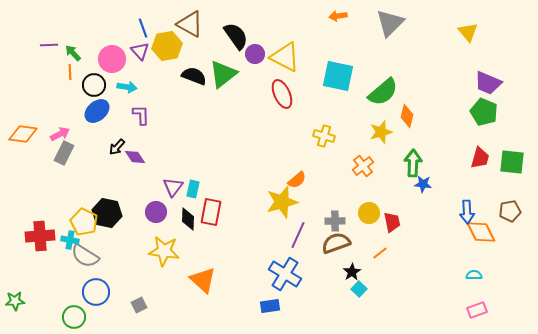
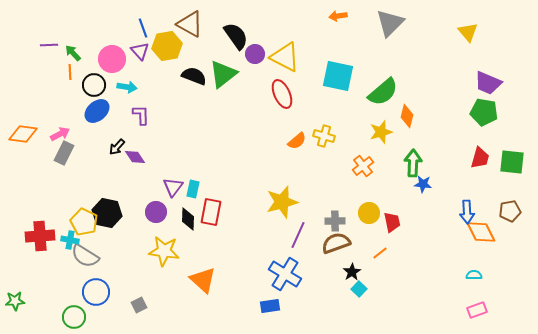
green pentagon at (484, 112): rotated 12 degrees counterclockwise
orange semicircle at (297, 180): moved 39 px up
